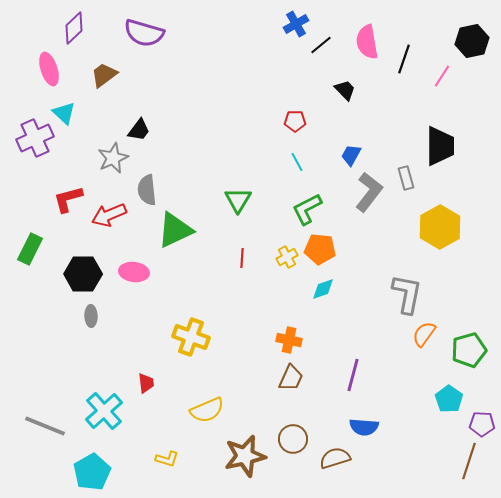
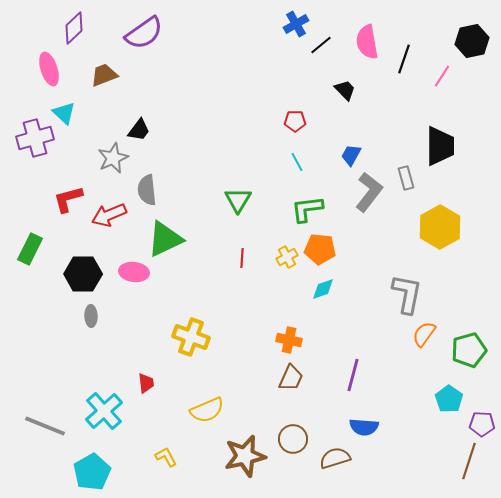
purple semicircle at (144, 33): rotated 51 degrees counterclockwise
brown trapezoid at (104, 75): rotated 16 degrees clockwise
purple cross at (35, 138): rotated 9 degrees clockwise
green L-shape at (307, 209): rotated 20 degrees clockwise
green triangle at (175, 230): moved 10 px left, 9 px down
yellow L-shape at (167, 459): moved 1 px left, 2 px up; rotated 135 degrees counterclockwise
